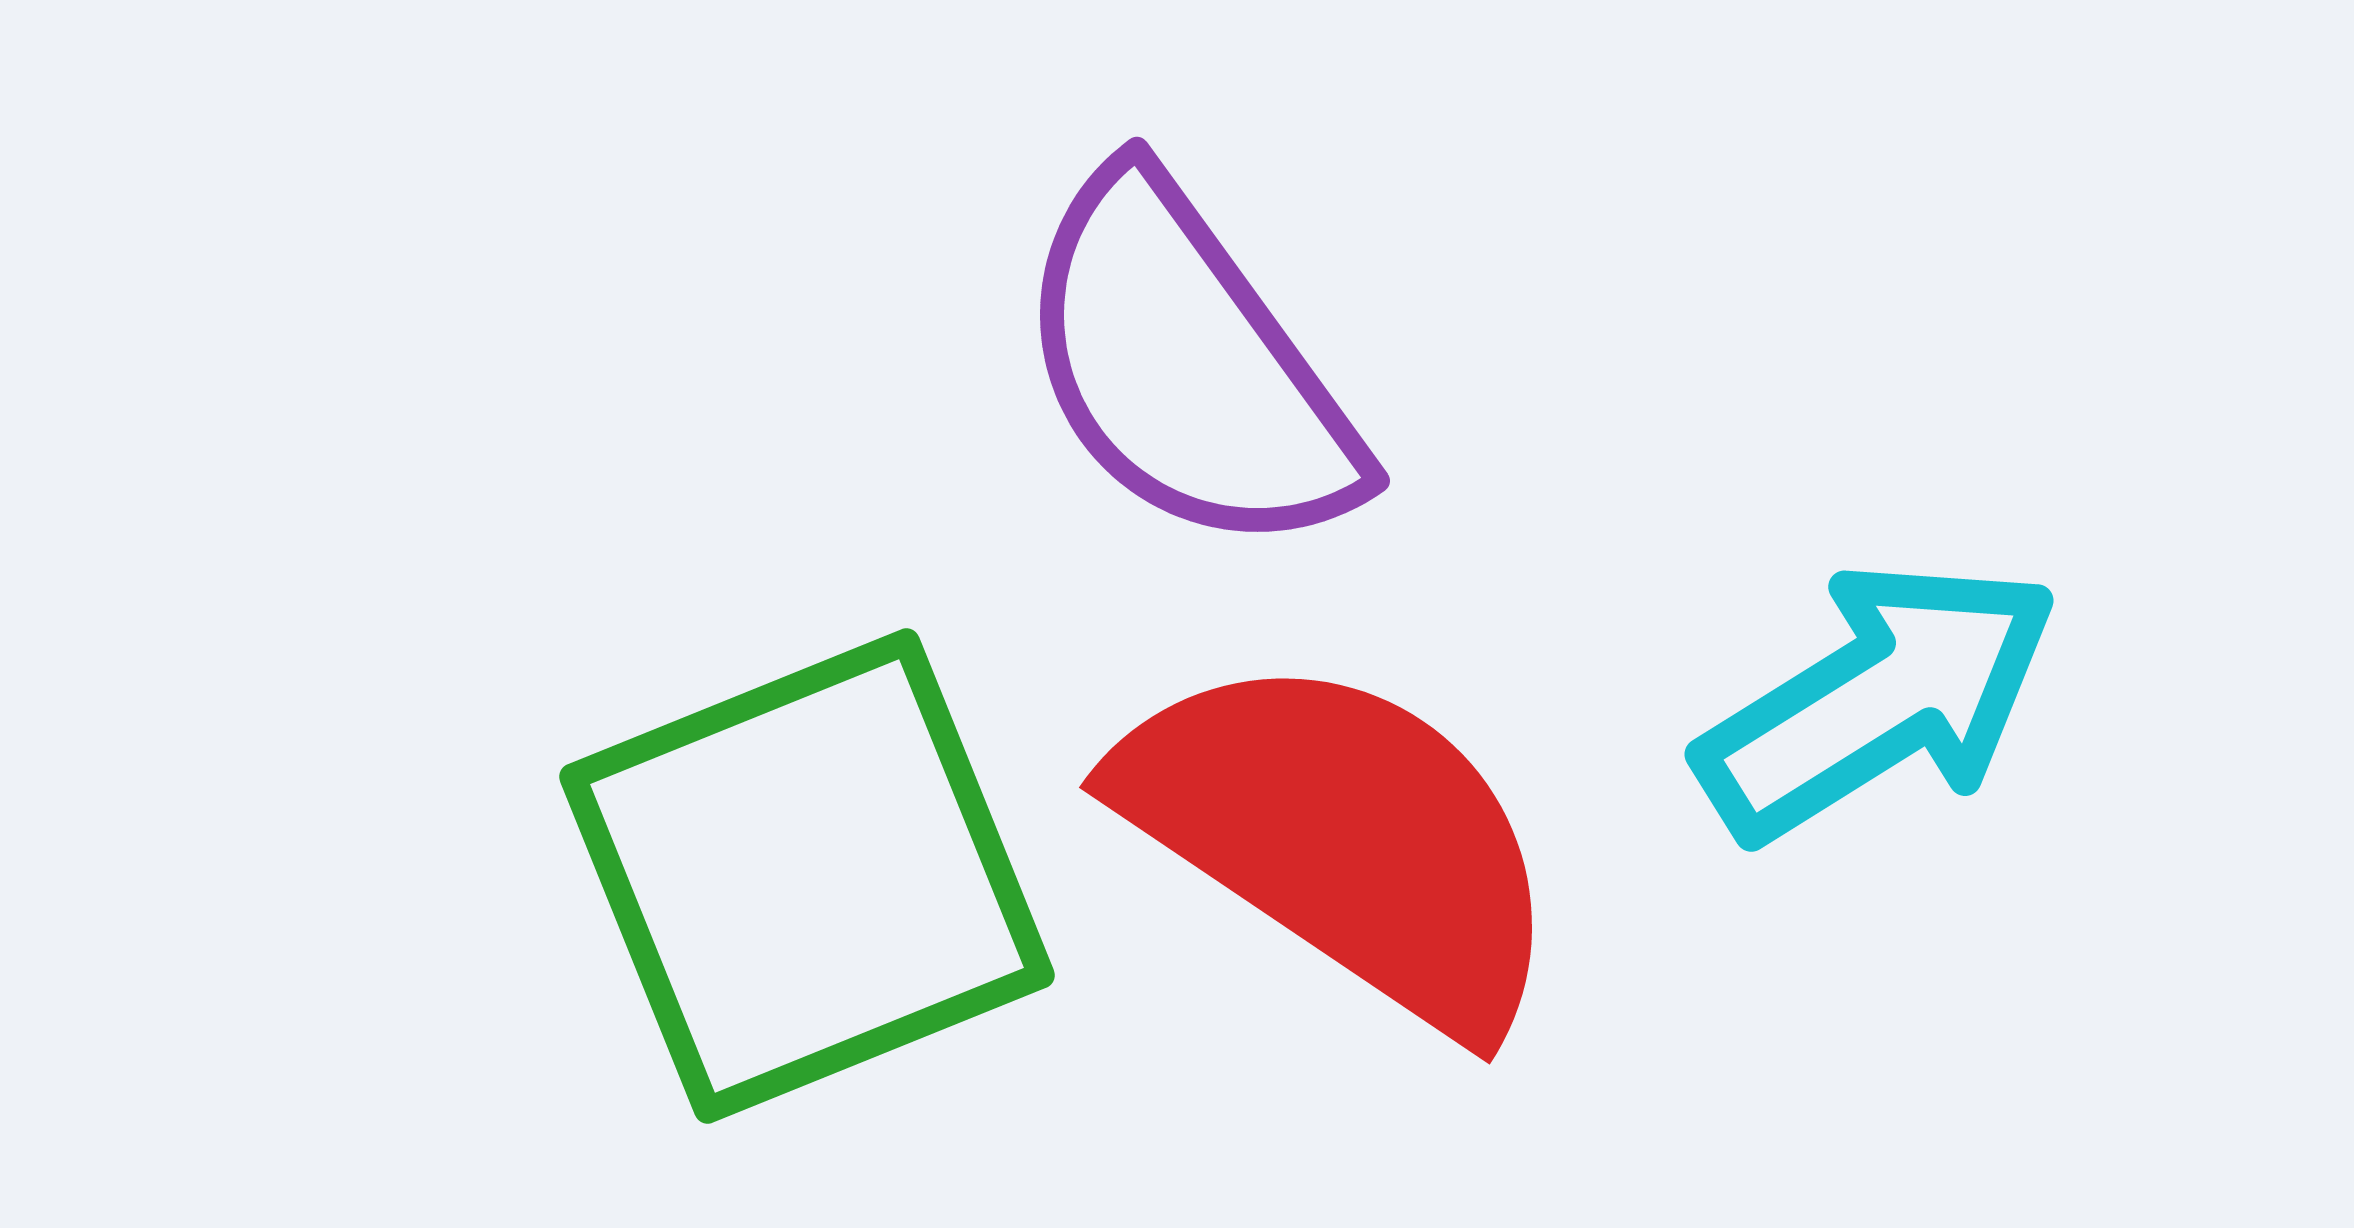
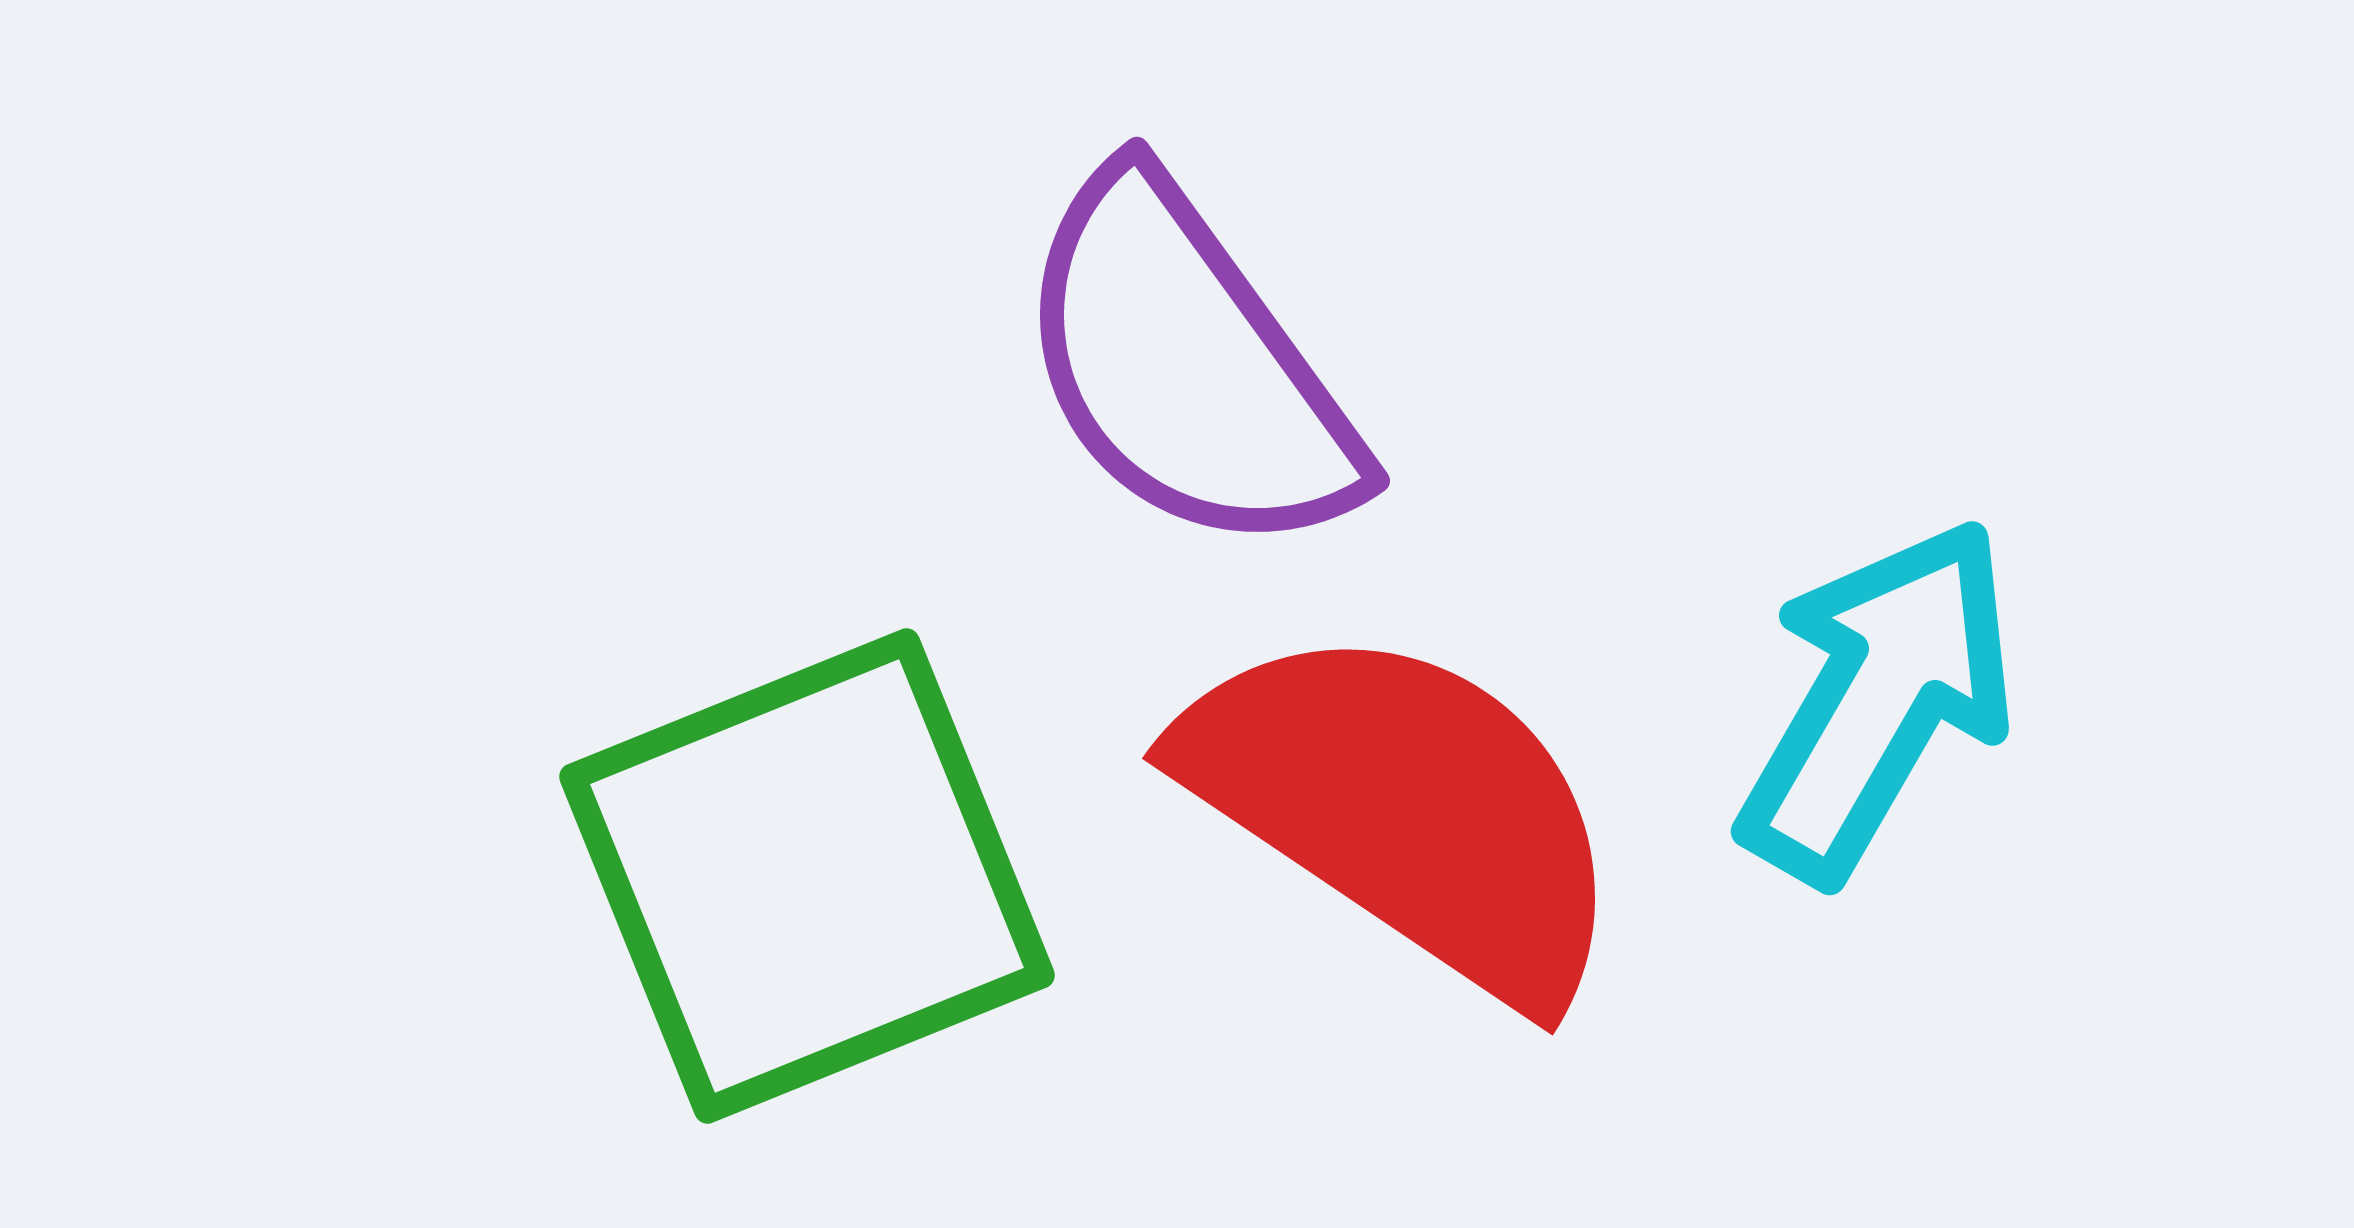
cyan arrow: rotated 28 degrees counterclockwise
red semicircle: moved 63 px right, 29 px up
